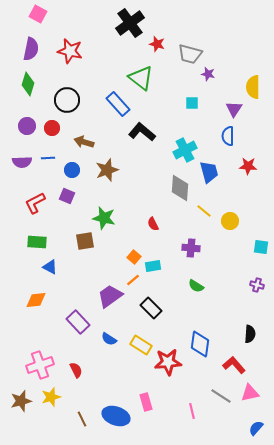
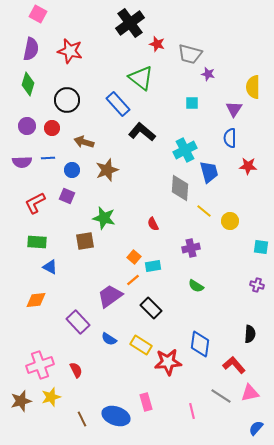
blue semicircle at (228, 136): moved 2 px right, 2 px down
purple cross at (191, 248): rotated 18 degrees counterclockwise
